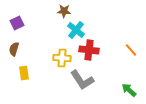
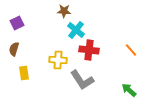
yellow cross: moved 4 px left, 2 px down
